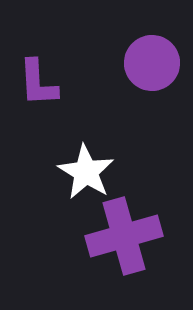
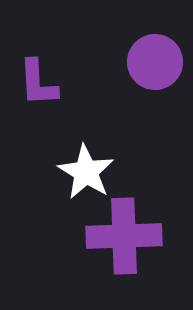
purple circle: moved 3 px right, 1 px up
purple cross: rotated 14 degrees clockwise
